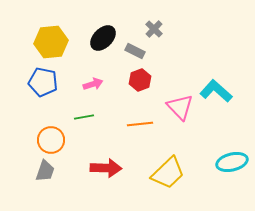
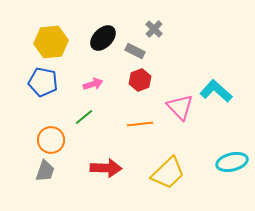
green line: rotated 30 degrees counterclockwise
